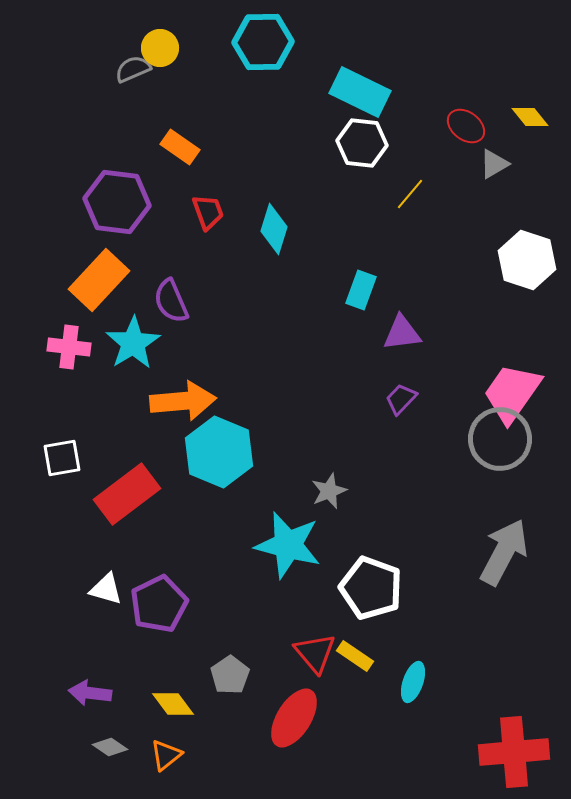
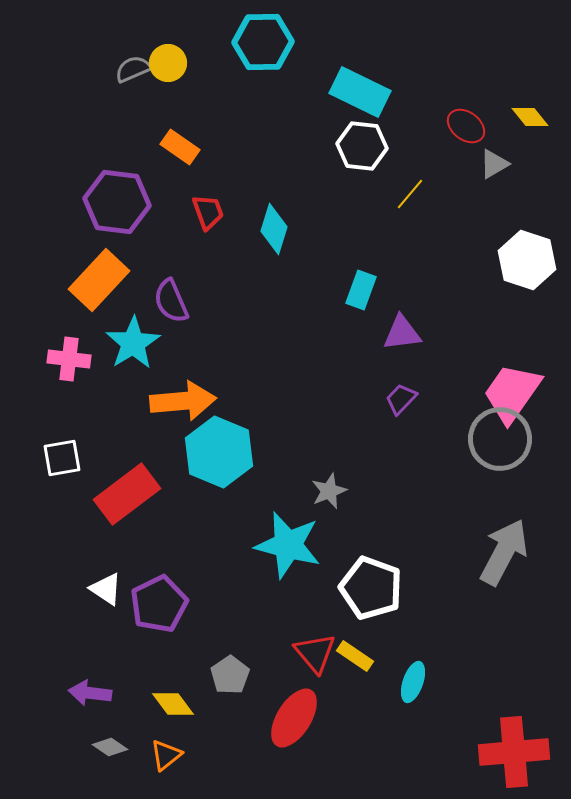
yellow circle at (160, 48): moved 8 px right, 15 px down
white hexagon at (362, 143): moved 3 px down
pink cross at (69, 347): moved 12 px down
white triangle at (106, 589): rotated 18 degrees clockwise
